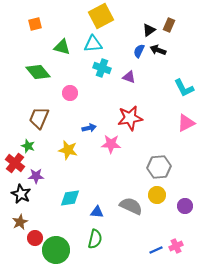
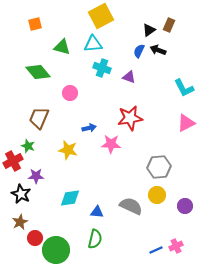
red cross: moved 2 px left, 2 px up; rotated 24 degrees clockwise
